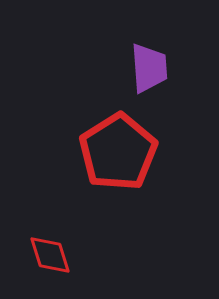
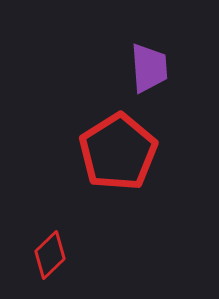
red diamond: rotated 63 degrees clockwise
